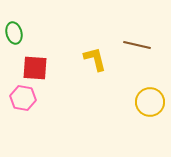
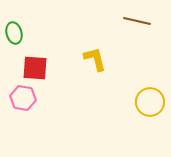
brown line: moved 24 px up
